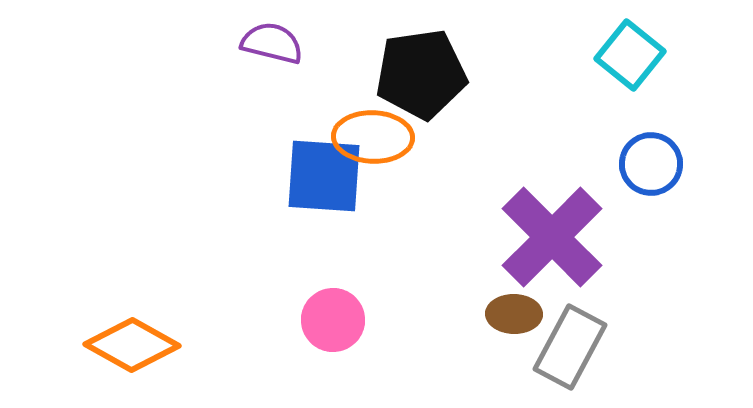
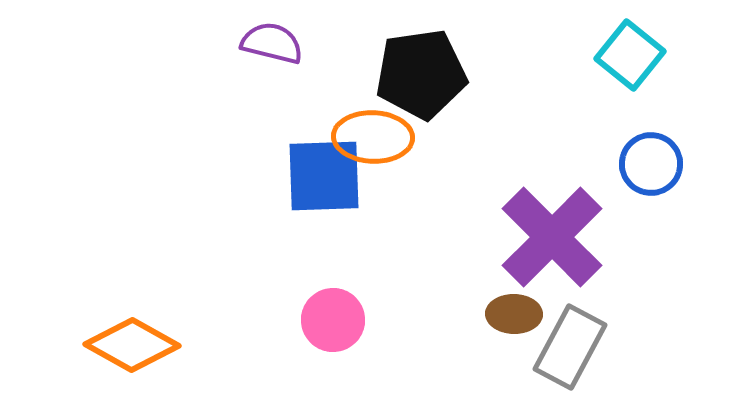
blue square: rotated 6 degrees counterclockwise
